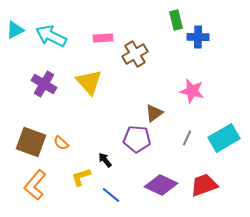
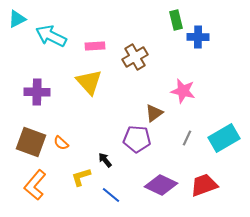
cyan triangle: moved 2 px right, 11 px up
pink rectangle: moved 8 px left, 8 px down
brown cross: moved 3 px down
purple cross: moved 7 px left, 8 px down; rotated 30 degrees counterclockwise
pink star: moved 9 px left
